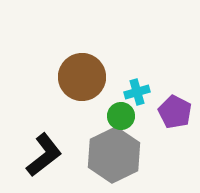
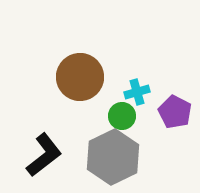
brown circle: moved 2 px left
green circle: moved 1 px right
gray hexagon: moved 1 px left, 2 px down
